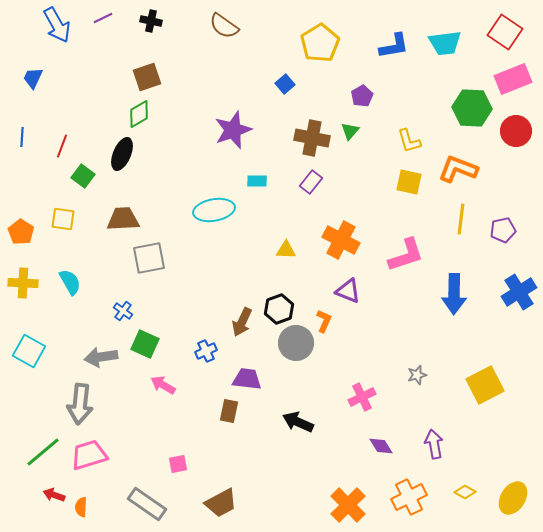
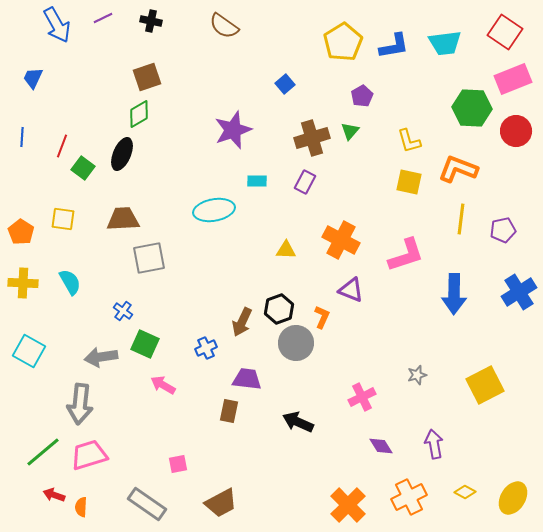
yellow pentagon at (320, 43): moved 23 px right, 1 px up
brown cross at (312, 138): rotated 28 degrees counterclockwise
green square at (83, 176): moved 8 px up
purple rectangle at (311, 182): moved 6 px left; rotated 10 degrees counterclockwise
purple triangle at (348, 291): moved 3 px right, 1 px up
orange L-shape at (324, 321): moved 2 px left, 4 px up
blue cross at (206, 351): moved 3 px up
